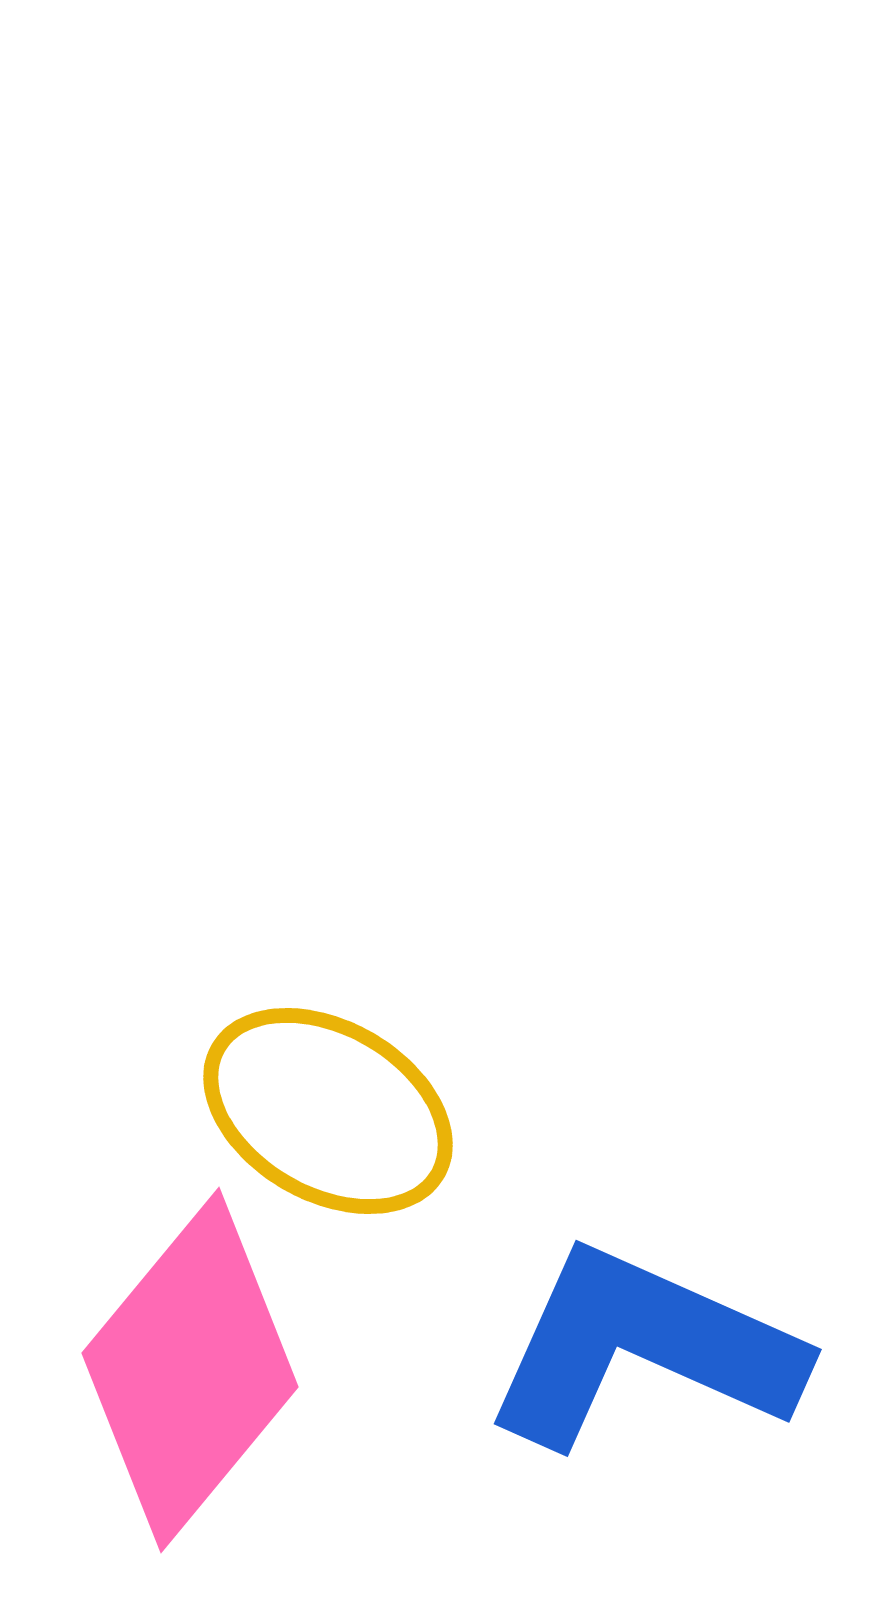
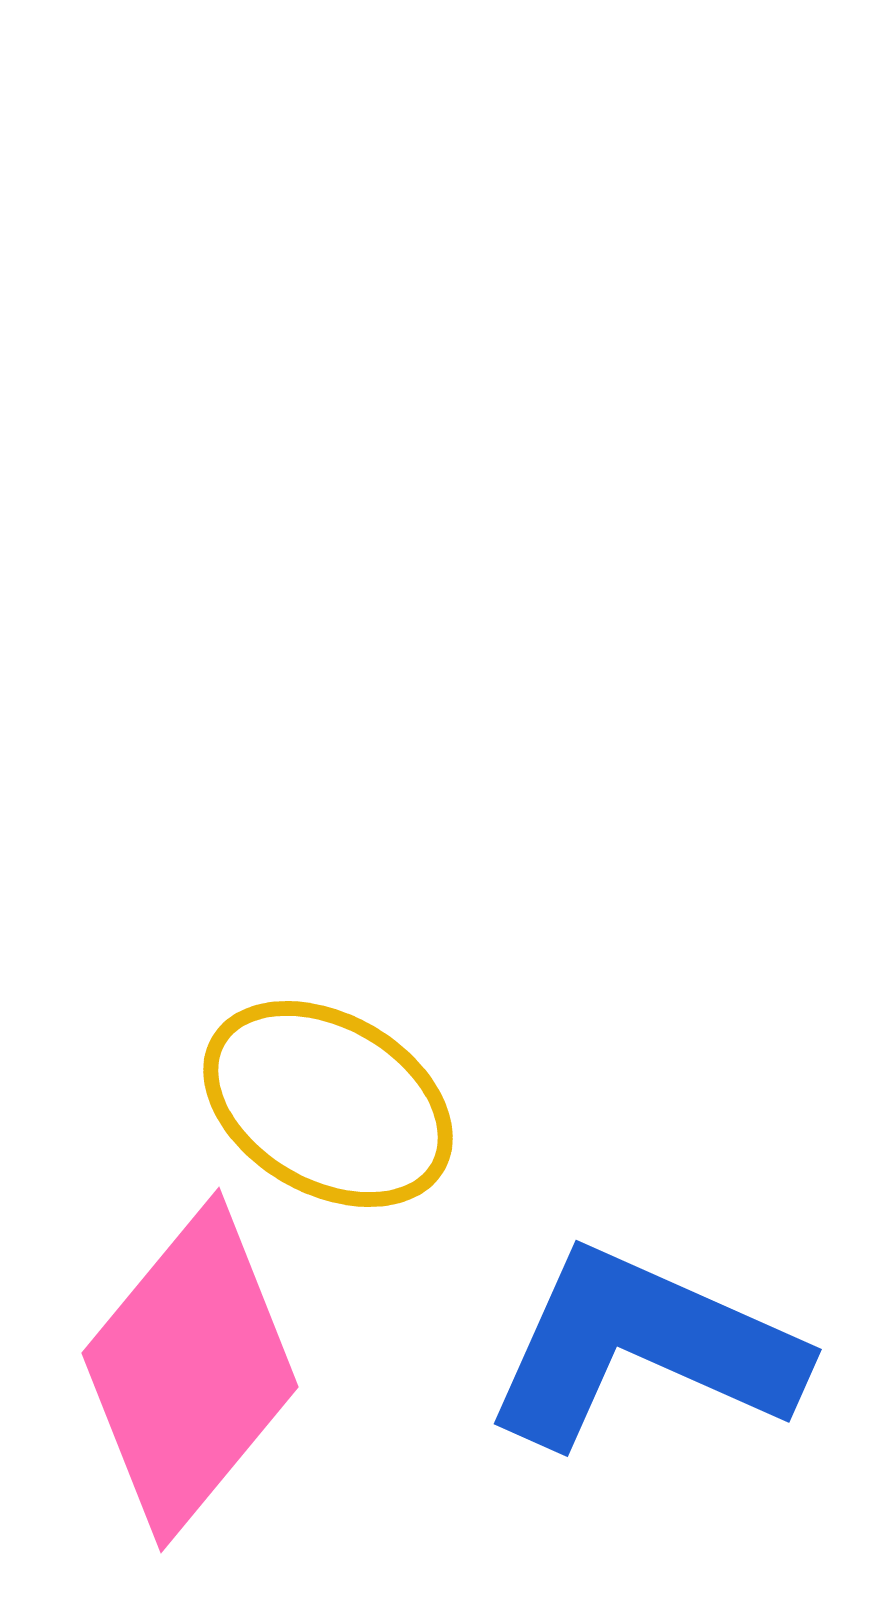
yellow ellipse: moved 7 px up
